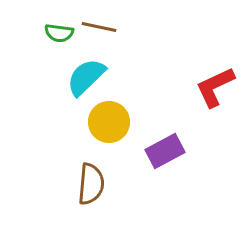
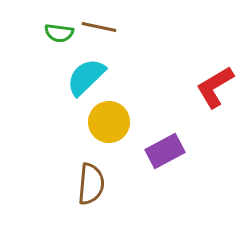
red L-shape: rotated 6 degrees counterclockwise
